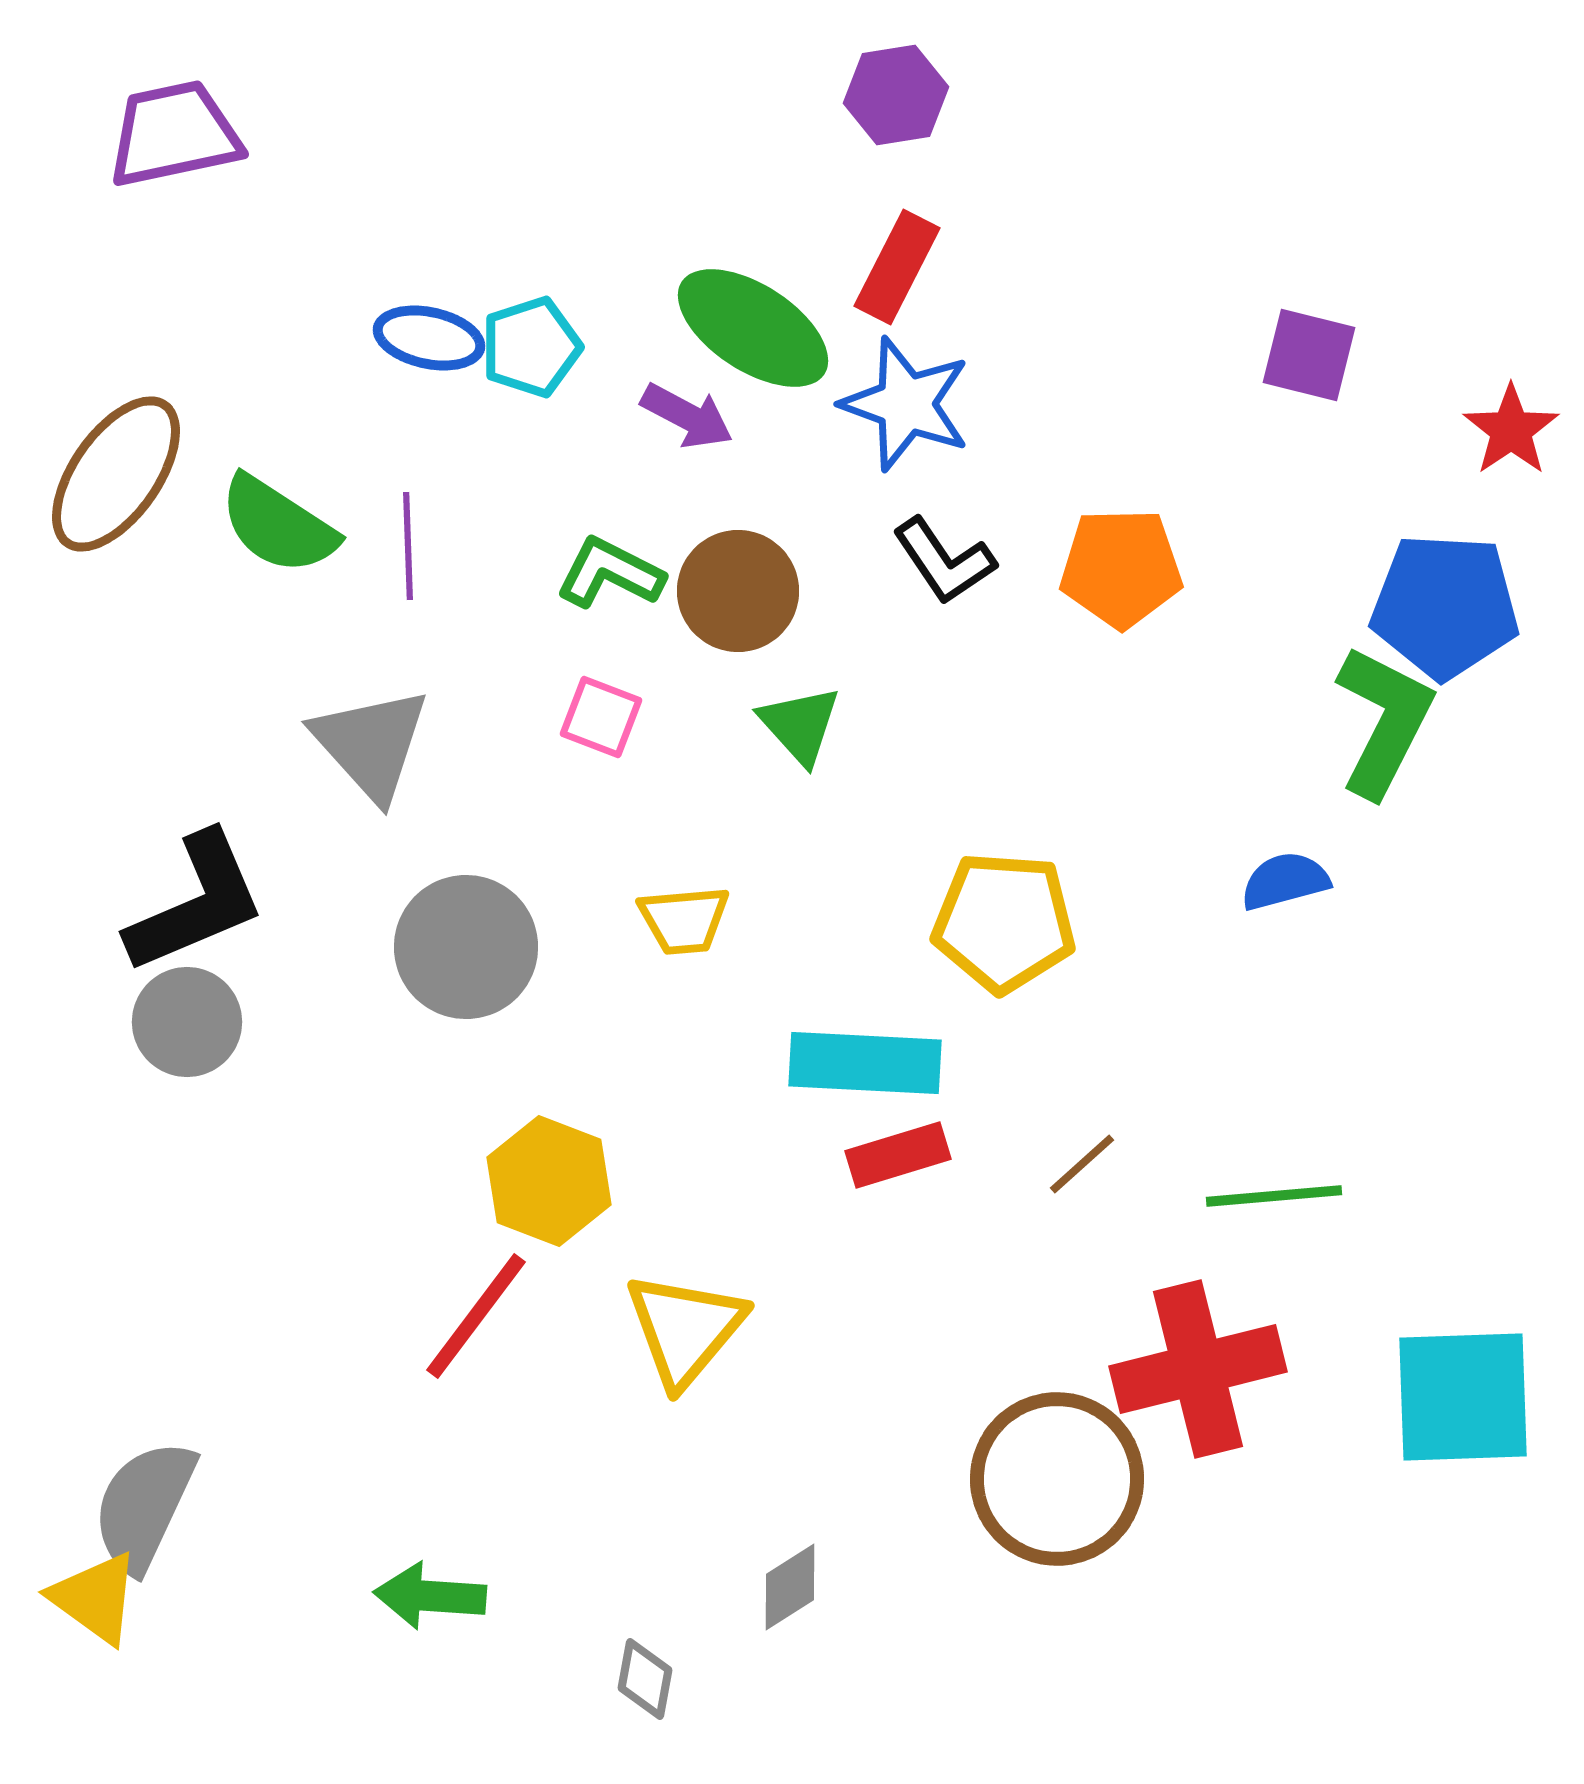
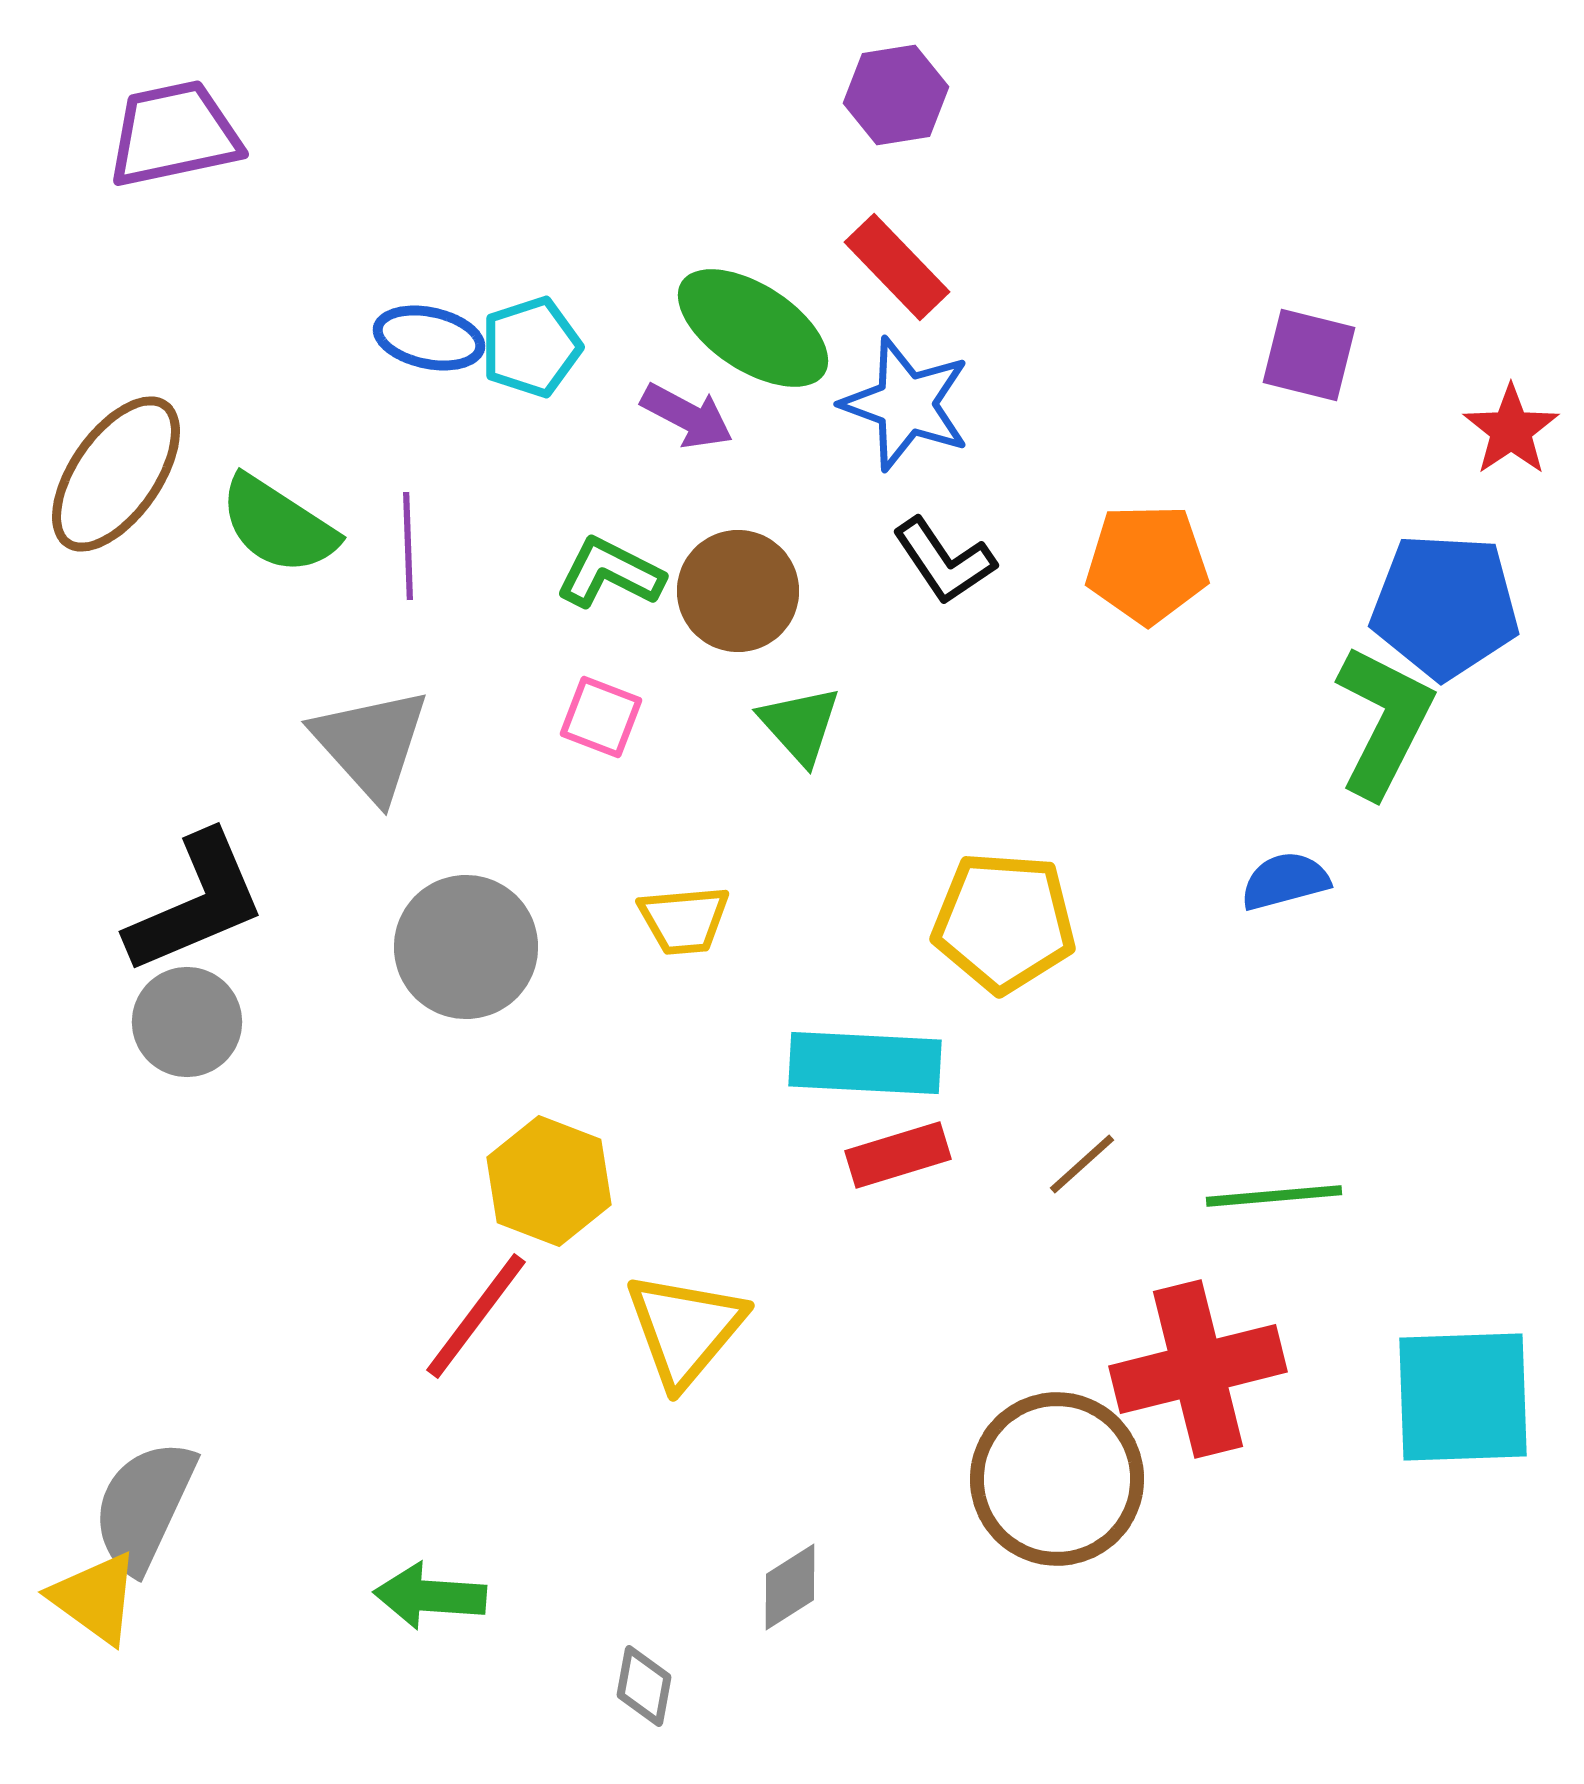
red rectangle at (897, 267): rotated 71 degrees counterclockwise
orange pentagon at (1121, 568): moved 26 px right, 4 px up
gray diamond at (645, 1679): moved 1 px left, 7 px down
